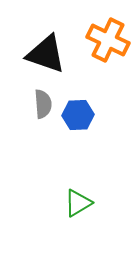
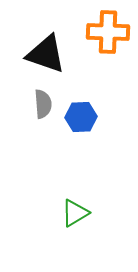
orange cross: moved 8 px up; rotated 24 degrees counterclockwise
blue hexagon: moved 3 px right, 2 px down
green triangle: moved 3 px left, 10 px down
